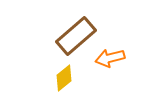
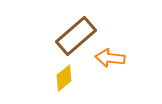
orange arrow: rotated 20 degrees clockwise
